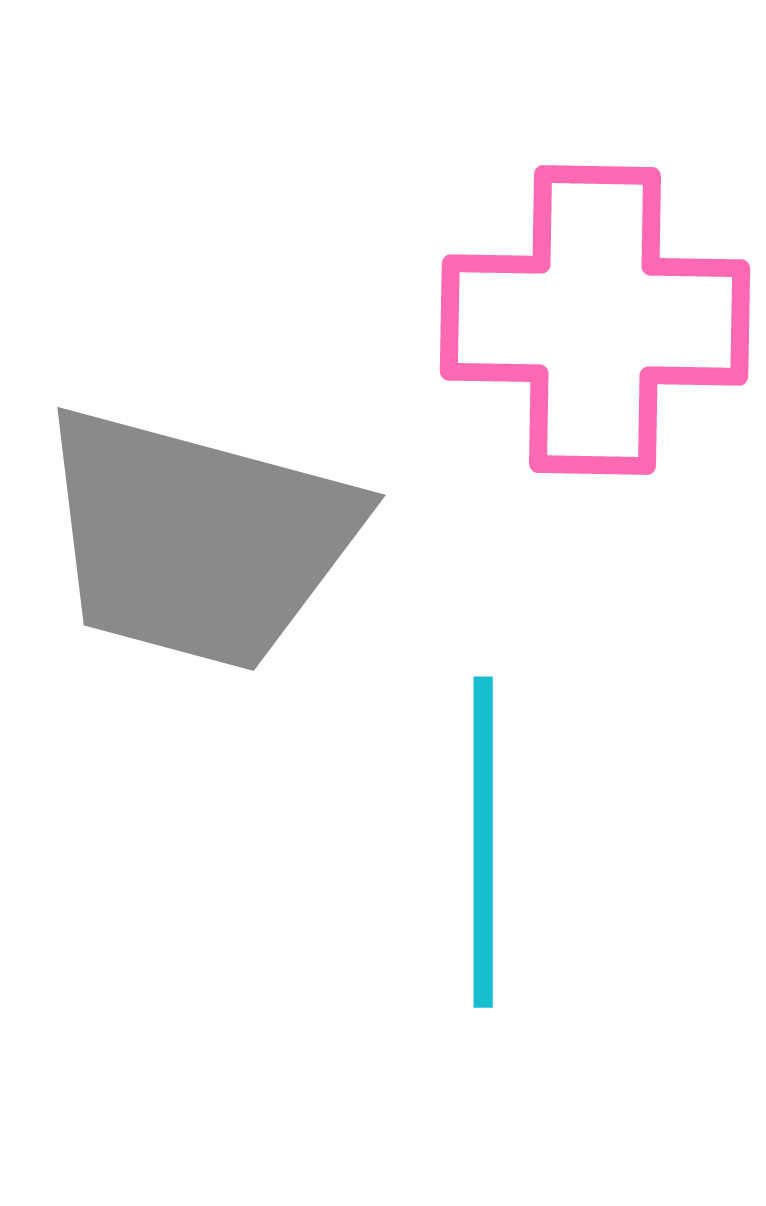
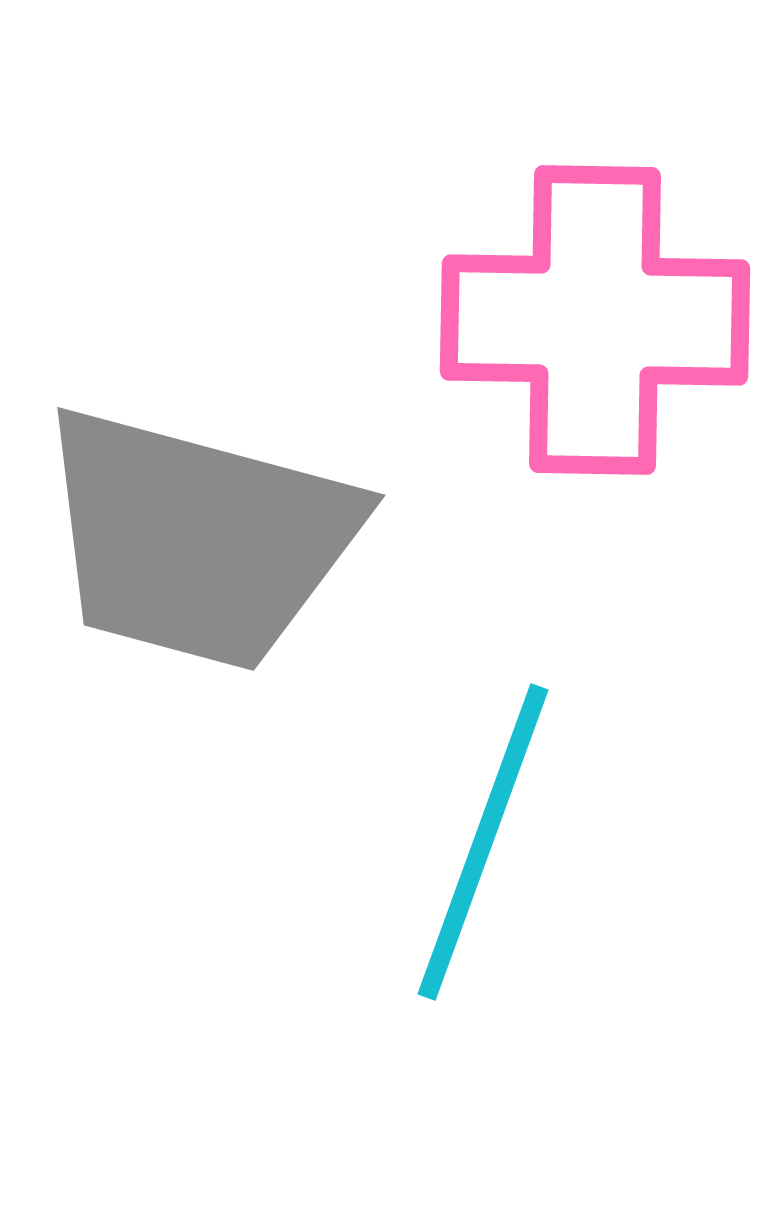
cyan line: rotated 20 degrees clockwise
